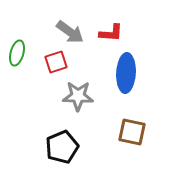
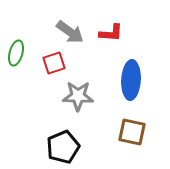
green ellipse: moved 1 px left
red square: moved 2 px left, 1 px down
blue ellipse: moved 5 px right, 7 px down
black pentagon: moved 1 px right
